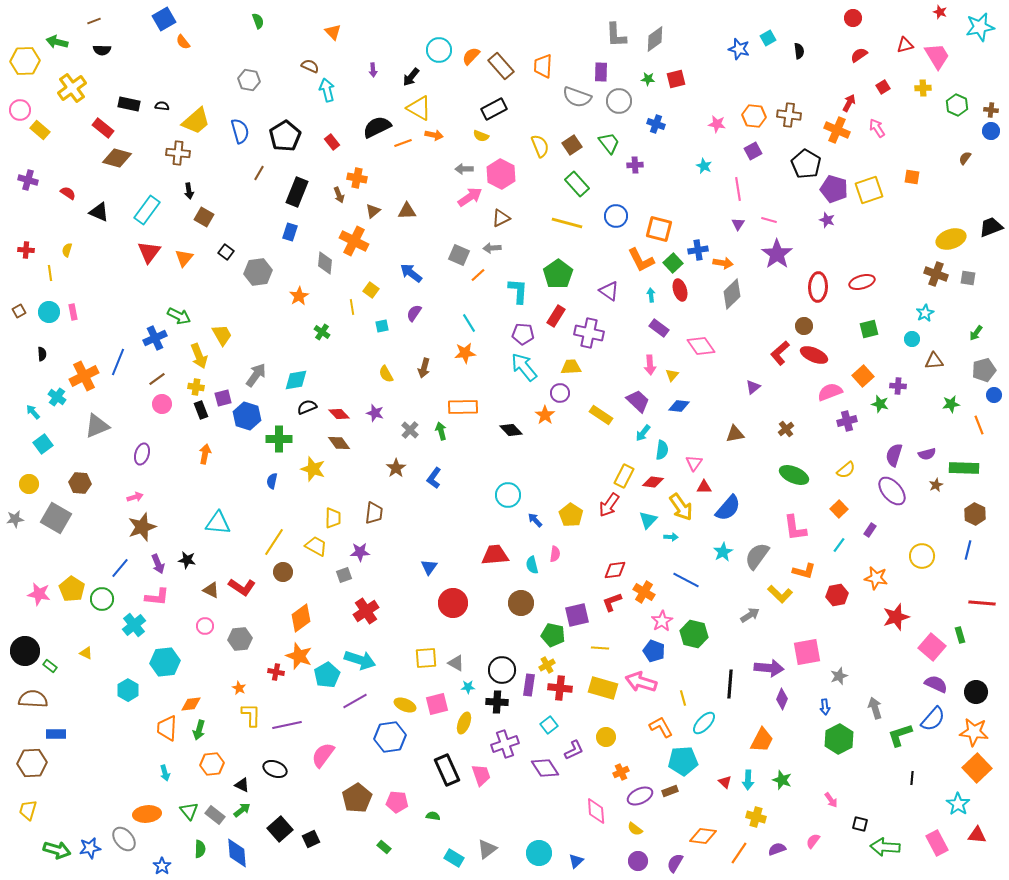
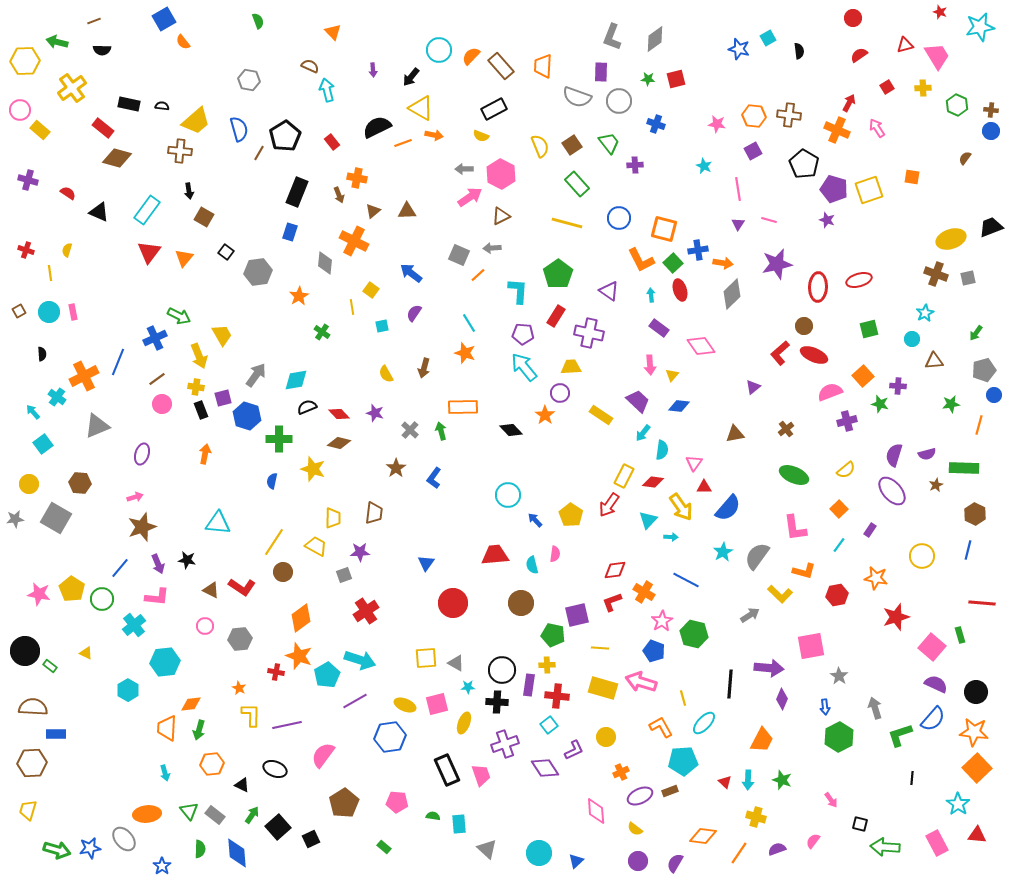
gray L-shape at (616, 35): moved 4 px left, 2 px down; rotated 24 degrees clockwise
red square at (883, 87): moved 4 px right
yellow triangle at (419, 108): moved 2 px right
blue semicircle at (240, 131): moved 1 px left, 2 px up
brown cross at (178, 153): moved 2 px right, 2 px up
black pentagon at (806, 164): moved 2 px left
brown line at (259, 173): moved 20 px up
blue circle at (616, 216): moved 3 px right, 2 px down
brown triangle at (501, 218): moved 2 px up
orange square at (659, 229): moved 5 px right
red cross at (26, 250): rotated 14 degrees clockwise
purple star at (777, 254): moved 10 px down; rotated 24 degrees clockwise
gray square at (968, 278): rotated 21 degrees counterclockwise
red ellipse at (862, 282): moved 3 px left, 2 px up
orange star at (465, 353): rotated 25 degrees clockwise
orange line at (979, 425): rotated 36 degrees clockwise
brown diamond at (339, 443): rotated 40 degrees counterclockwise
blue triangle at (429, 567): moved 3 px left, 4 px up
pink square at (807, 652): moved 4 px right, 6 px up
yellow cross at (547, 665): rotated 28 degrees clockwise
gray star at (839, 676): rotated 18 degrees counterclockwise
red cross at (560, 688): moved 3 px left, 8 px down
brown semicircle at (33, 699): moved 8 px down
green hexagon at (839, 739): moved 2 px up
brown pentagon at (357, 798): moved 13 px left, 5 px down
green arrow at (242, 810): moved 10 px right, 5 px down; rotated 18 degrees counterclockwise
black square at (280, 829): moved 2 px left, 2 px up
gray triangle at (487, 849): rotated 40 degrees counterclockwise
cyan rectangle at (454, 858): moved 5 px right, 34 px up; rotated 54 degrees clockwise
